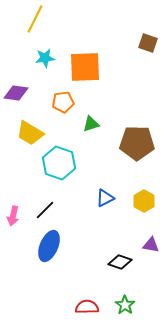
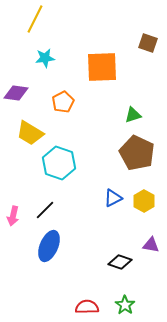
orange square: moved 17 px right
orange pentagon: rotated 20 degrees counterclockwise
green triangle: moved 42 px right, 9 px up
brown pentagon: moved 10 px down; rotated 24 degrees clockwise
blue triangle: moved 8 px right
